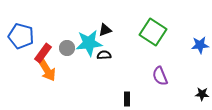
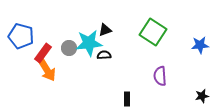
gray circle: moved 2 px right
purple semicircle: rotated 18 degrees clockwise
black star: moved 2 px down; rotated 16 degrees counterclockwise
